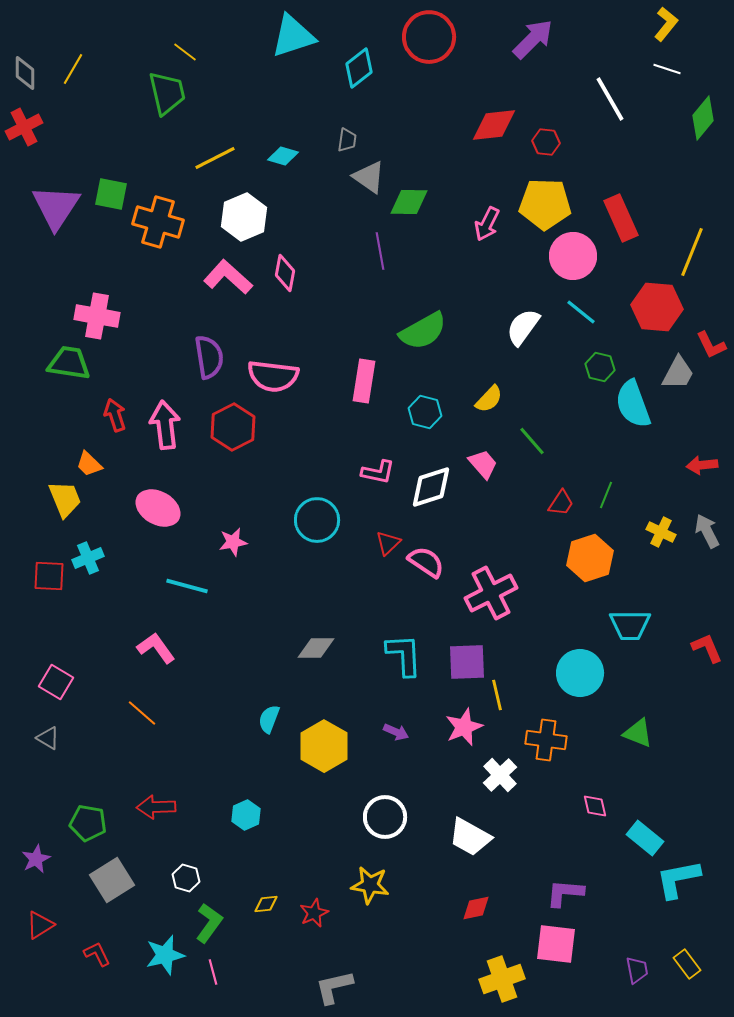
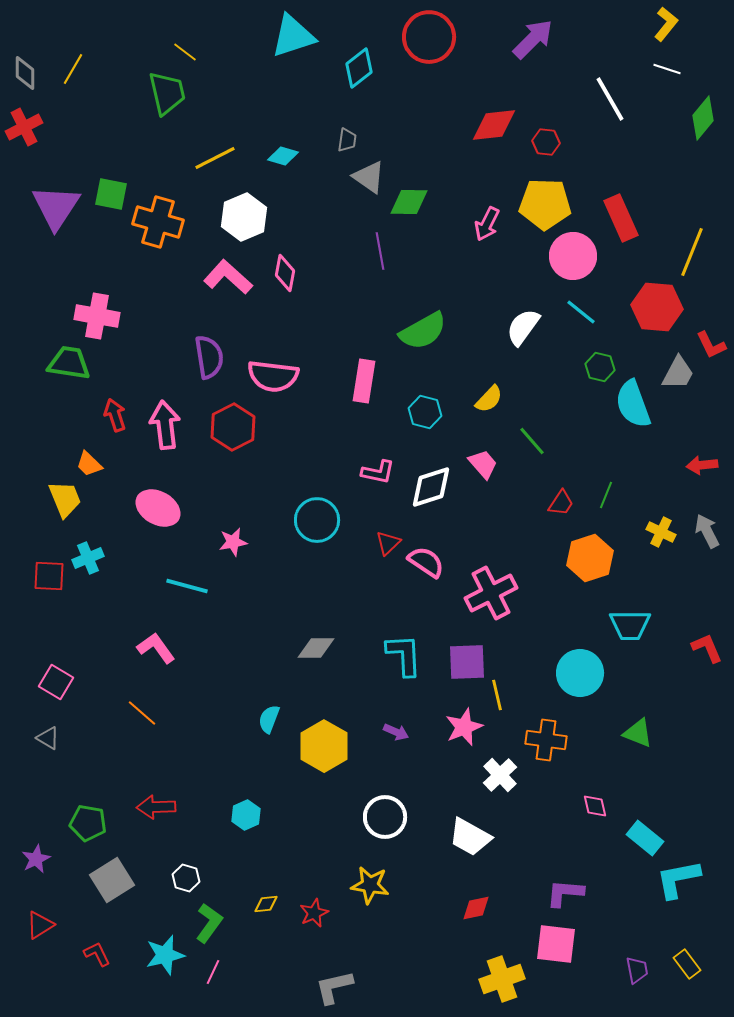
pink line at (213, 972): rotated 40 degrees clockwise
